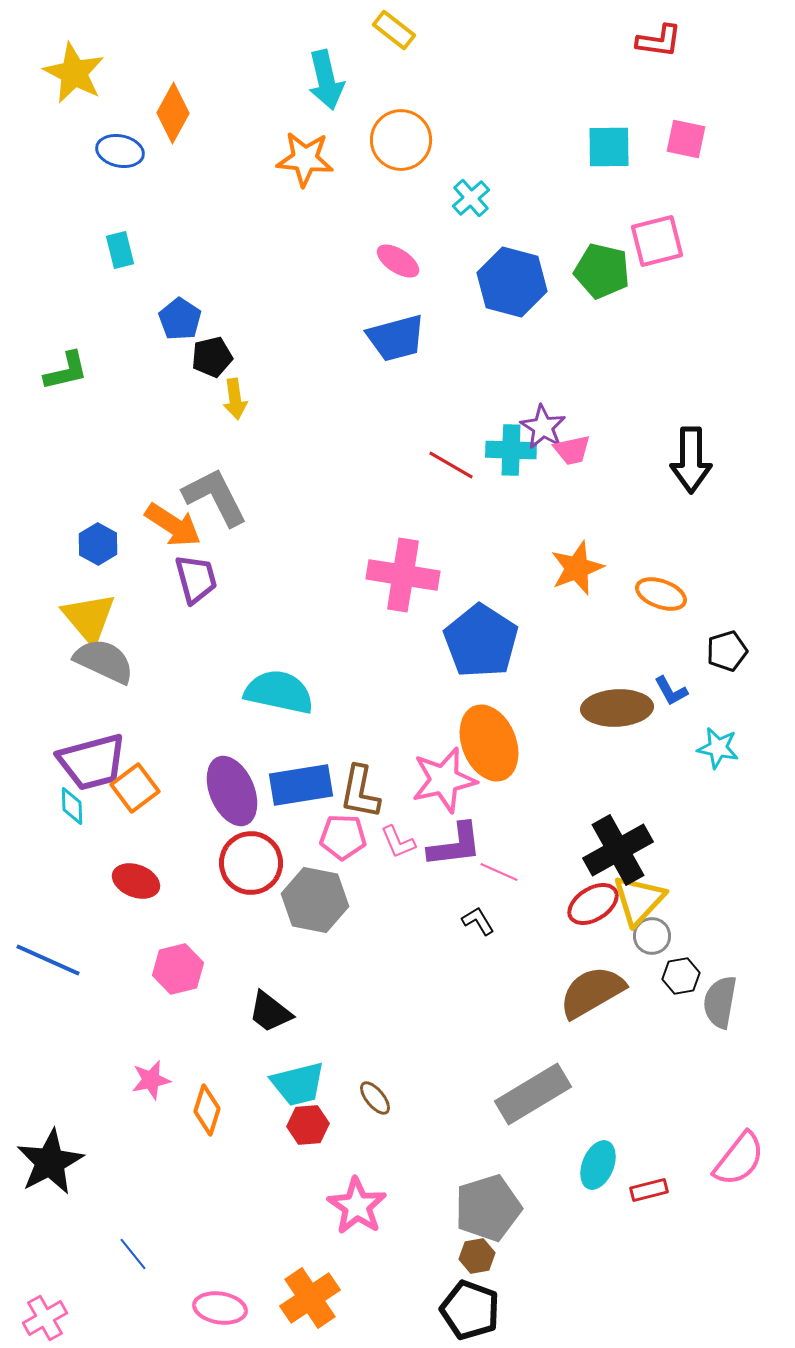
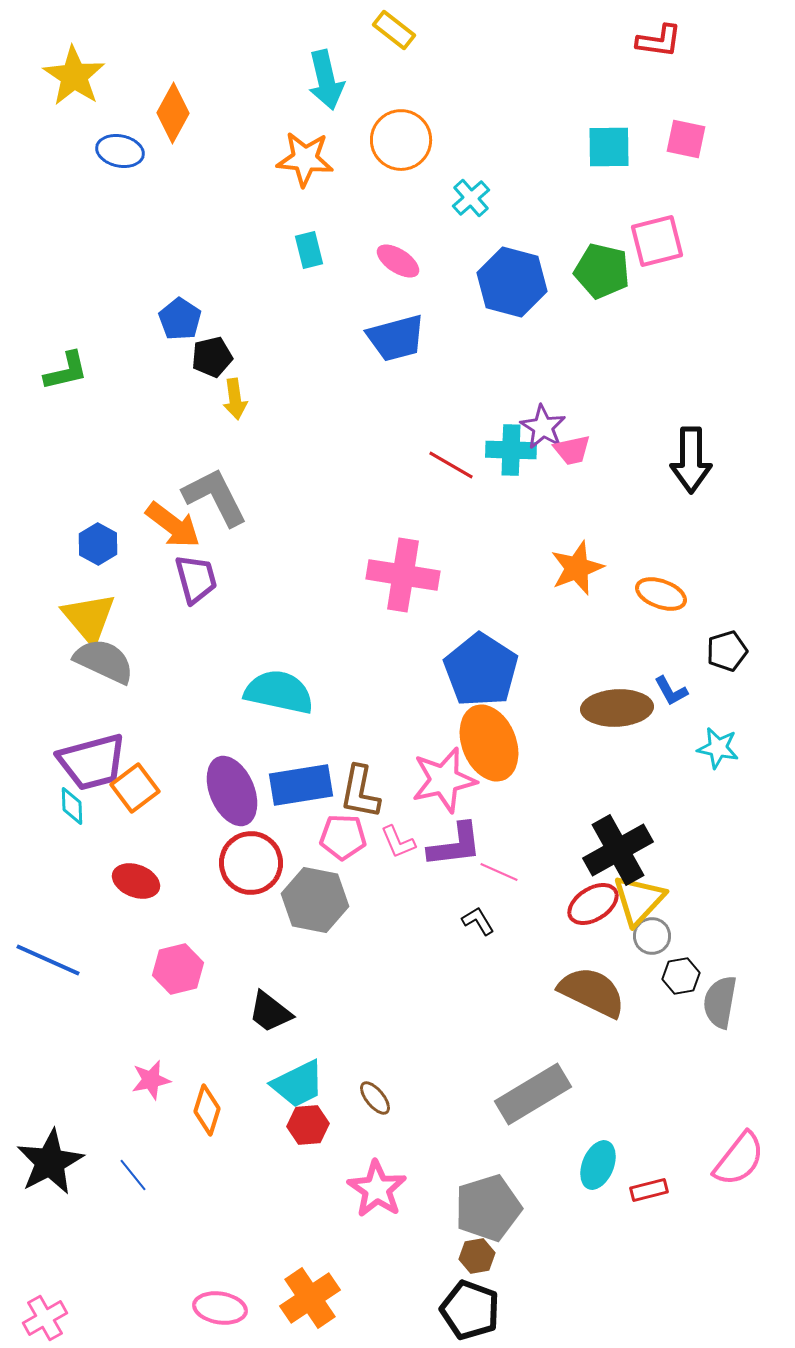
yellow star at (74, 73): moved 3 px down; rotated 6 degrees clockwise
cyan rectangle at (120, 250): moved 189 px right
orange arrow at (173, 525): rotated 4 degrees clockwise
blue pentagon at (481, 641): moved 29 px down
brown semicircle at (592, 992): rotated 56 degrees clockwise
cyan trapezoid at (298, 1084): rotated 12 degrees counterclockwise
pink star at (357, 1206): moved 20 px right, 17 px up
blue line at (133, 1254): moved 79 px up
